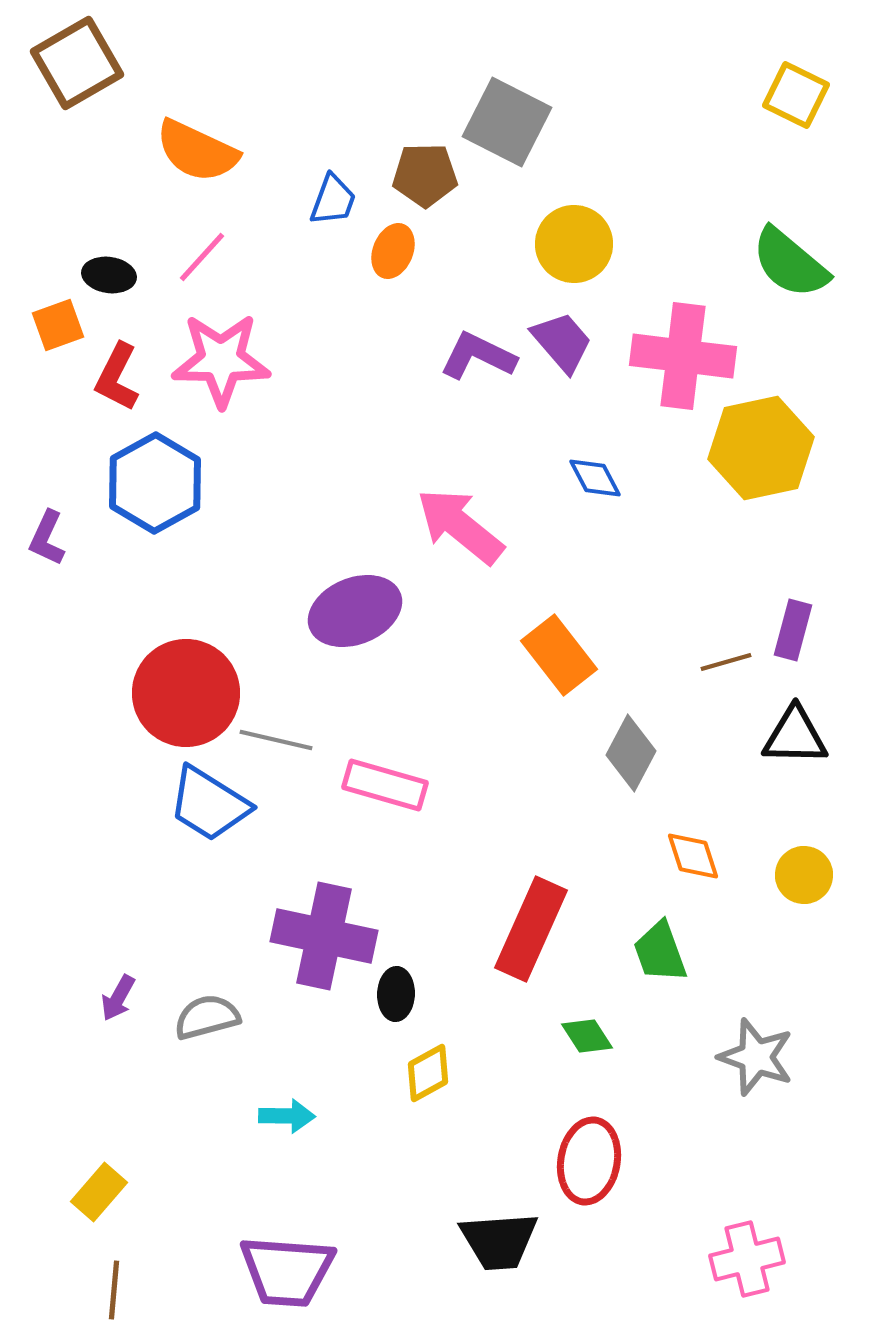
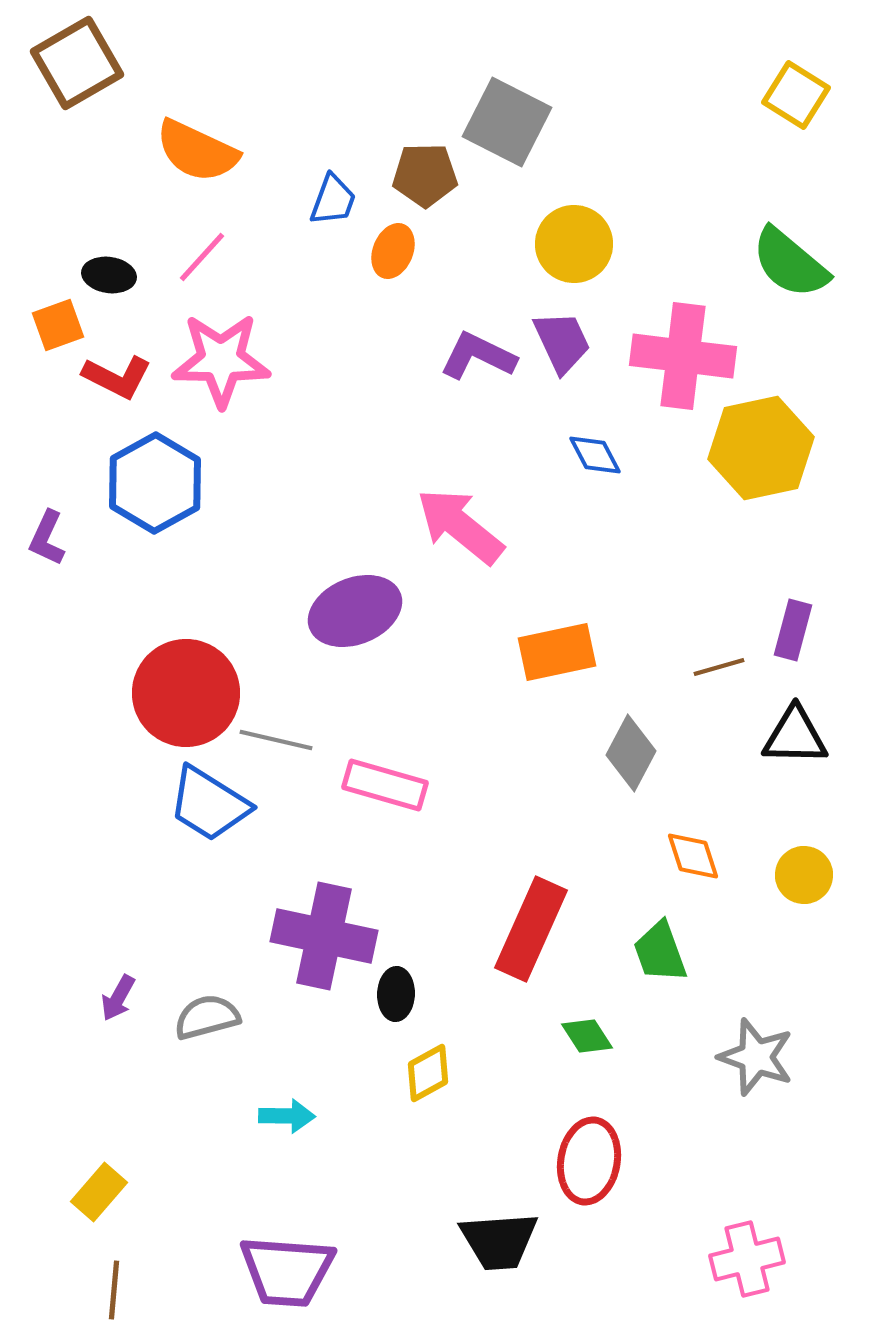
yellow square at (796, 95): rotated 6 degrees clockwise
purple trapezoid at (562, 342): rotated 16 degrees clockwise
red L-shape at (117, 377): rotated 90 degrees counterclockwise
blue diamond at (595, 478): moved 23 px up
orange rectangle at (559, 655): moved 2 px left, 3 px up; rotated 64 degrees counterclockwise
brown line at (726, 662): moved 7 px left, 5 px down
